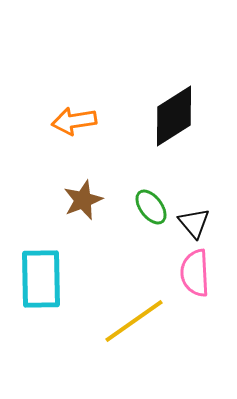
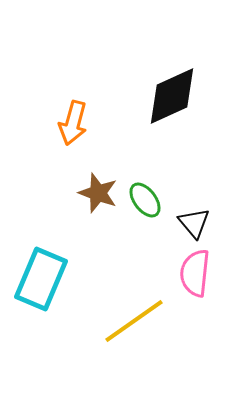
black diamond: moved 2 px left, 20 px up; rotated 8 degrees clockwise
orange arrow: moved 1 px left, 2 px down; rotated 66 degrees counterclockwise
brown star: moved 15 px right, 7 px up; rotated 30 degrees counterclockwise
green ellipse: moved 6 px left, 7 px up
pink semicircle: rotated 9 degrees clockwise
cyan rectangle: rotated 24 degrees clockwise
